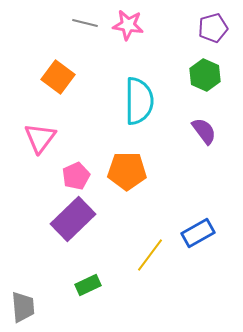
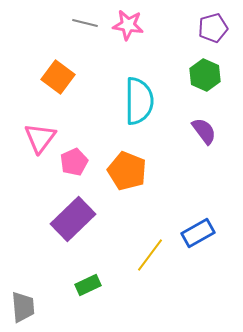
orange pentagon: rotated 21 degrees clockwise
pink pentagon: moved 2 px left, 14 px up
